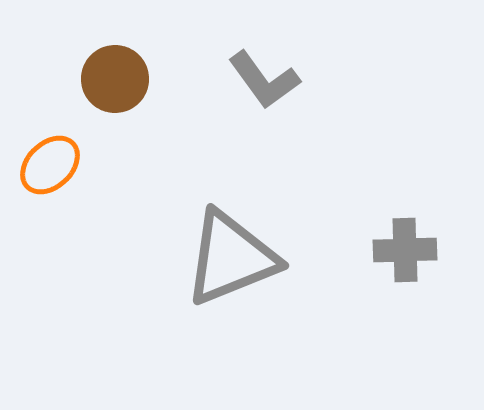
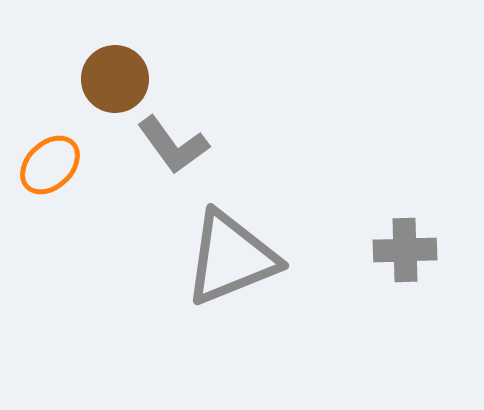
gray L-shape: moved 91 px left, 65 px down
